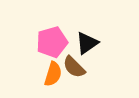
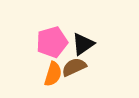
black triangle: moved 4 px left, 1 px down
brown semicircle: rotated 110 degrees clockwise
